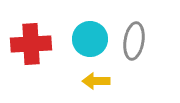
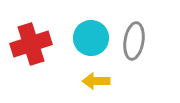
cyan circle: moved 1 px right, 1 px up
red cross: rotated 15 degrees counterclockwise
